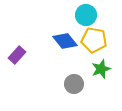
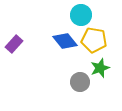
cyan circle: moved 5 px left
purple rectangle: moved 3 px left, 11 px up
green star: moved 1 px left, 1 px up
gray circle: moved 6 px right, 2 px up
